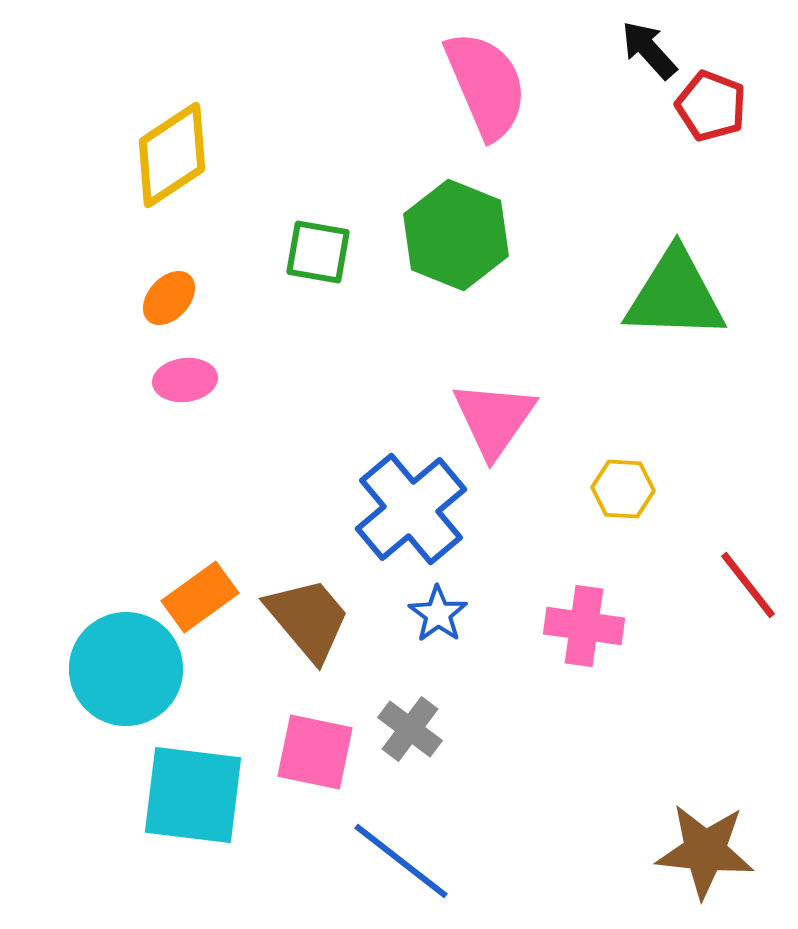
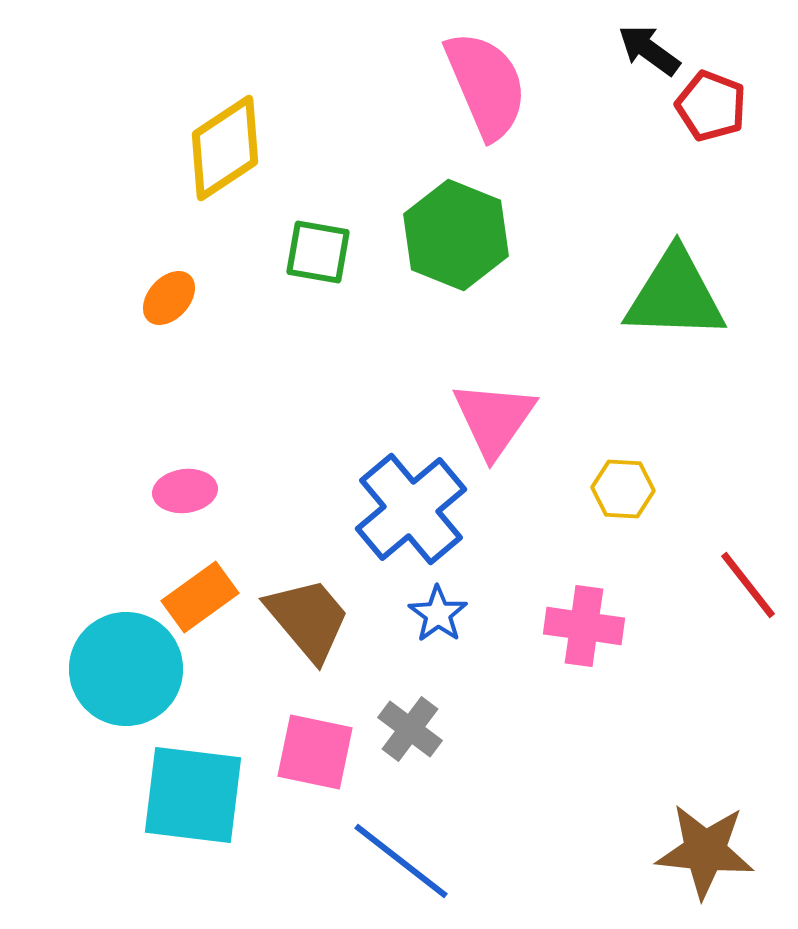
black arrow: rotated 12 degrees counterclockwise
yellow diamond: moved 53 px right, 7 px up
pink ellipse: moved 111 px down
